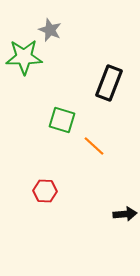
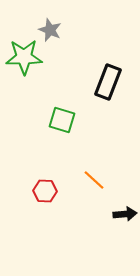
black rectangle: moved 1 px left, 1 px up
orange line: moved 34 px down
